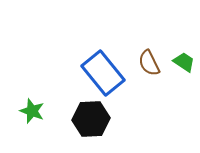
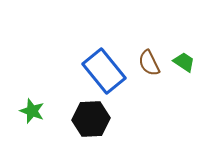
blue rectangle: moved 1 px right, 2 px up
